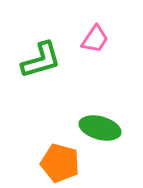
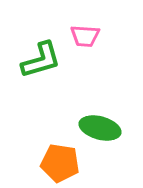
pink trapezoid: moved 10 px left, 3 px up; rotated 60 degrees clockwise
orange pentagon: rotated 6 degrees counterclockwise
